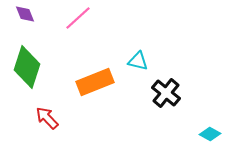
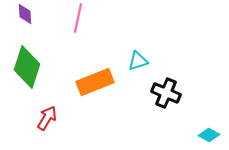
purple diamond: rotated 20 degrees clockwise
pink line: rotated 36 degrees counterclockwise
cyan triangle: rotated 30 degrees counterclockwise
black cross: rotated 16 degrees counterclockwise
red arrow: rotated 75 degrees clockwise
cyan diamond: moved 1 px left, 1 px down
